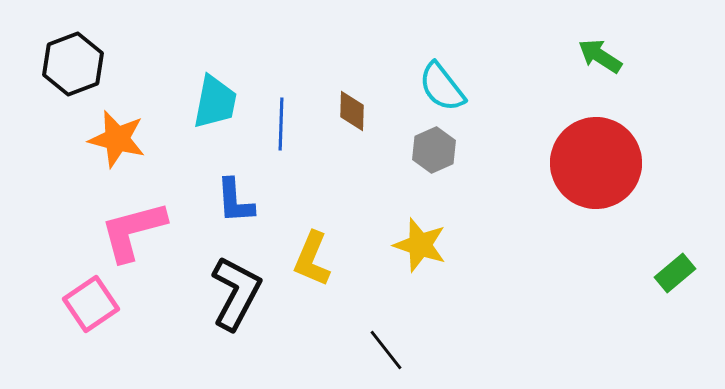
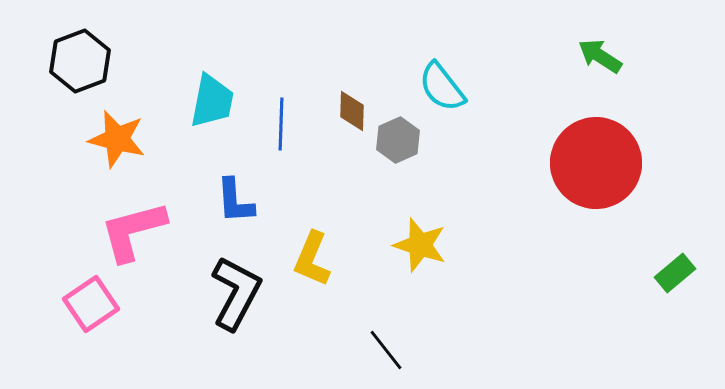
black hexagon: moved 7 px right, 3 px up
cyan trapezoid: moved 3 px left, 1 px up
gray hexagon: moved 36 px left, 10 px up
